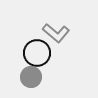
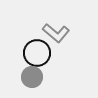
gray circle: moved 1 px right
